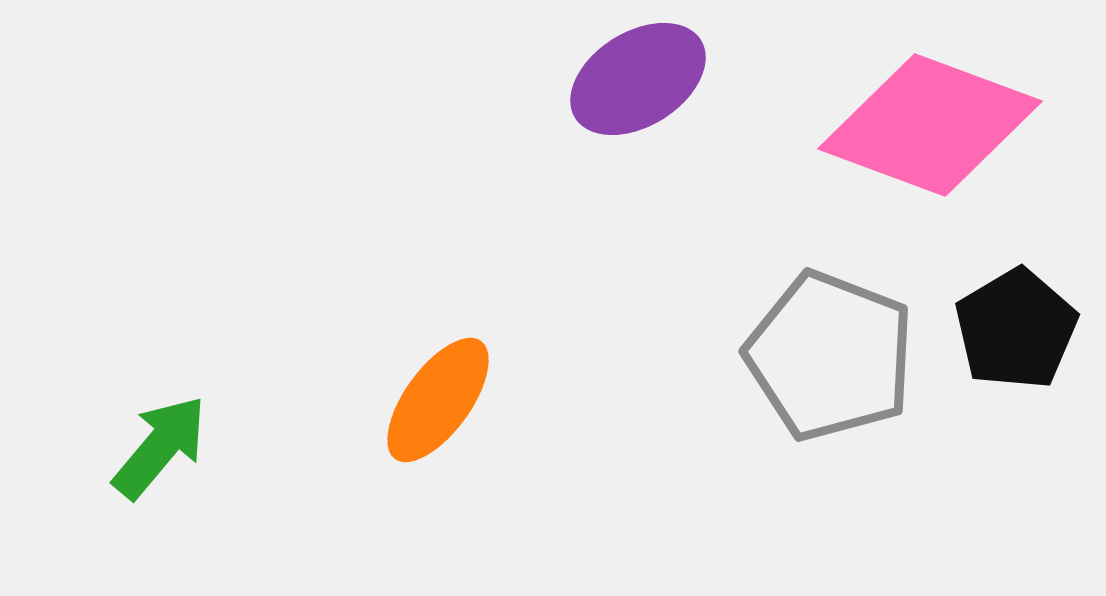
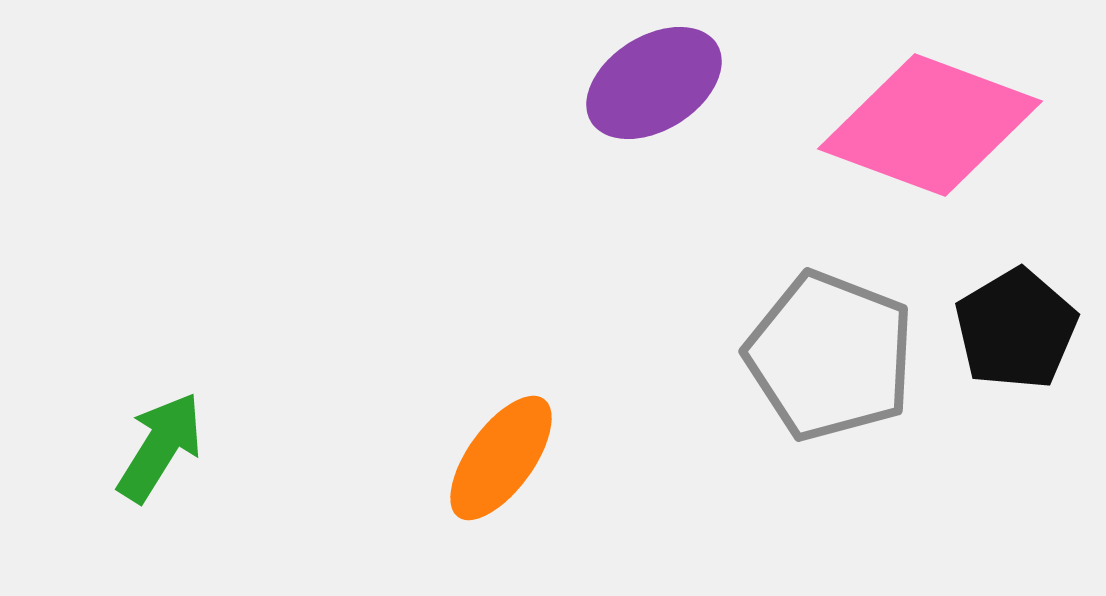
purple ellipse: moved 16 px right, 4 px down
orange ellipse: moved 63 px right, 58 px down
green arrow: rotated 8 degrees counterclockwise
